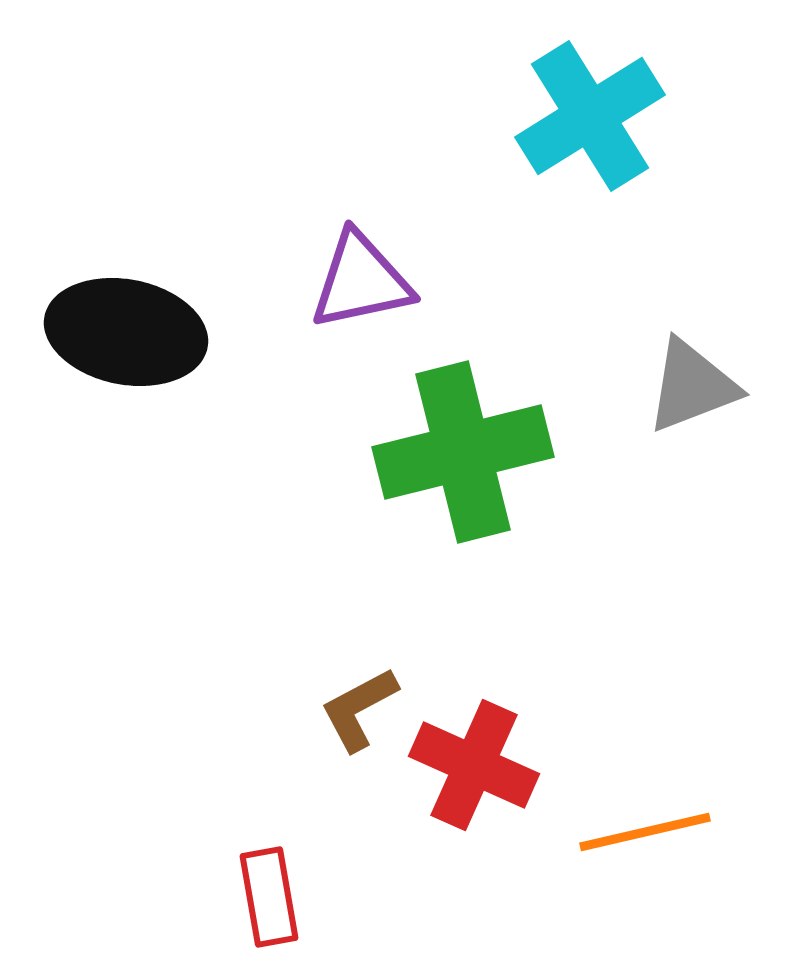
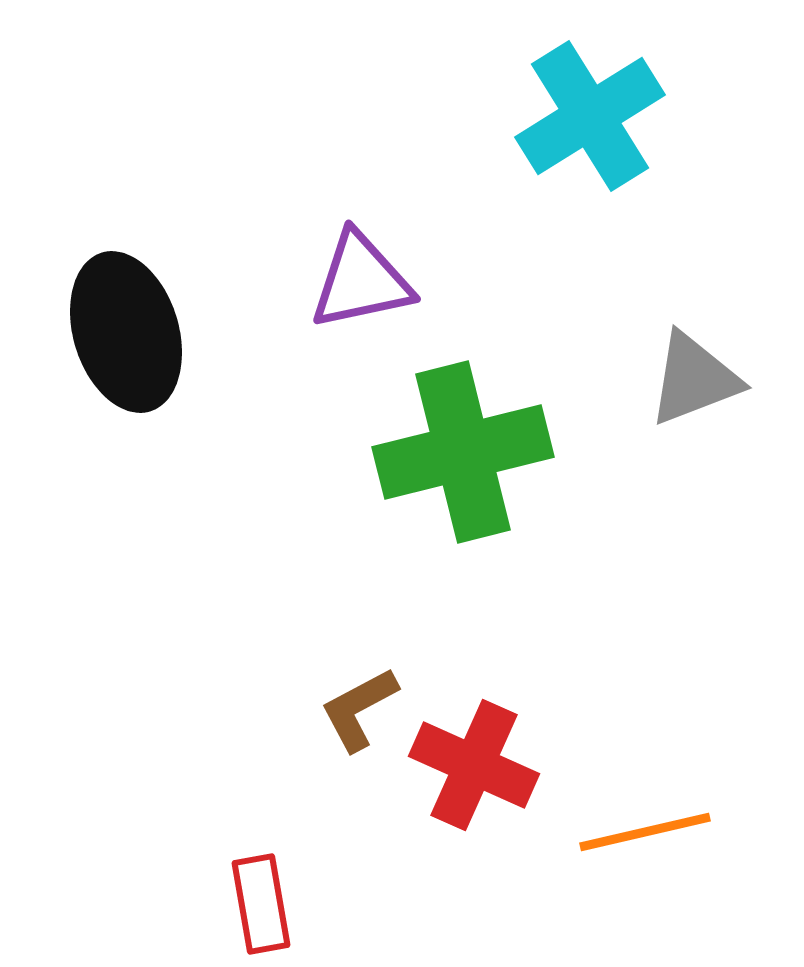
black ellipse: rotated 62 degrees clockwise
gray triangle: moved 2 px right, 7 px up
red rectangle: moved 8 px left, 7 px down
